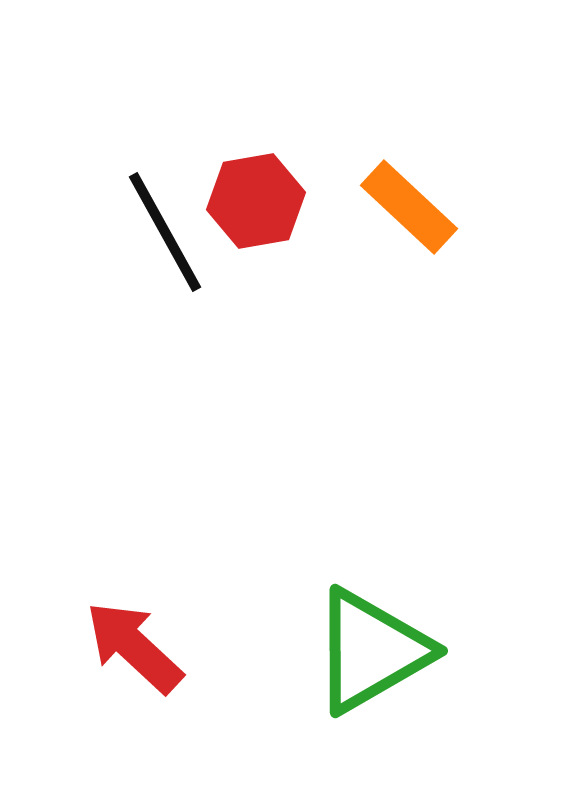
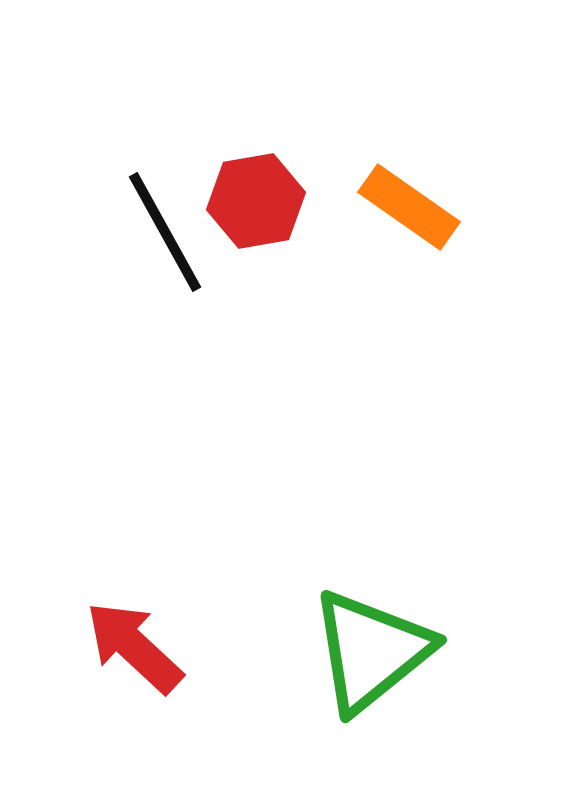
orange rectangle: rotated 8 degrees counterclockwise
green triangle: rotated 9 degrees counterclockwise
